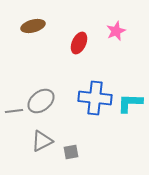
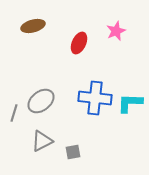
gray line: moved 2 px down; rotated 66 degrees counterclockwise
gray square: moved 2 px right
